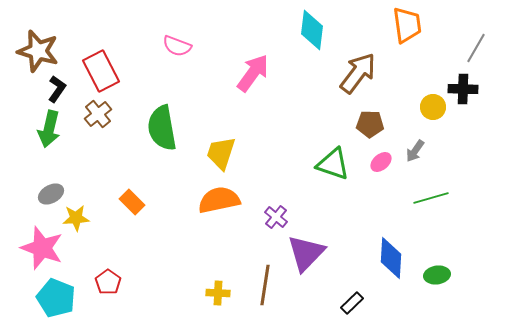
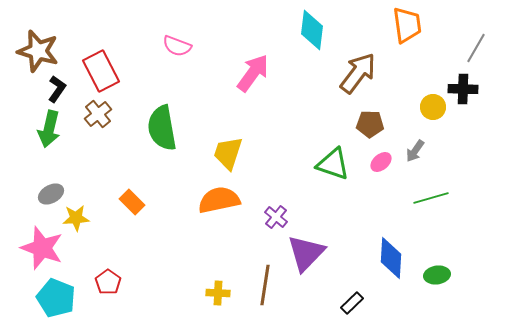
yellow trapezoid: moved 7 px right
